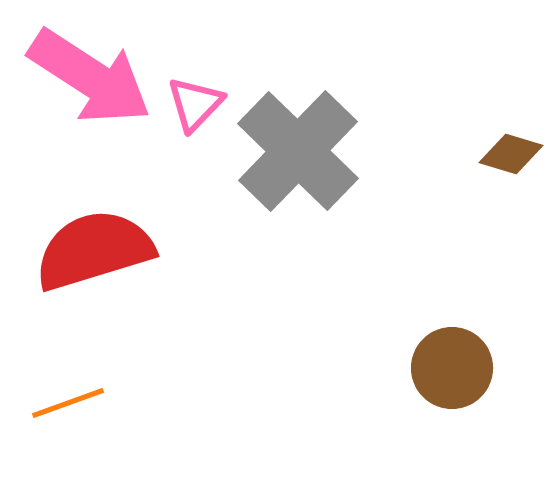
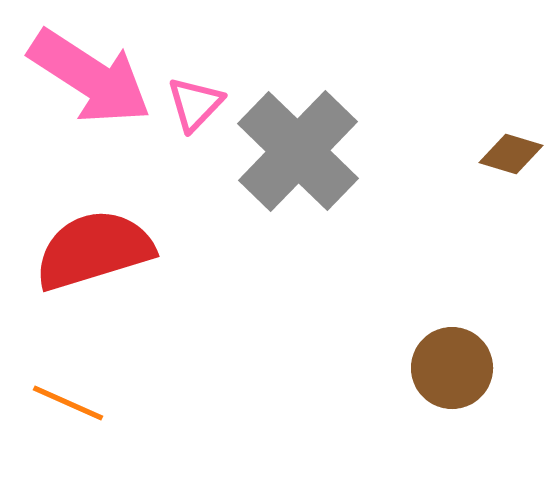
orange line: rotated 44 degrees clockwise
